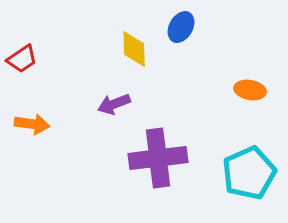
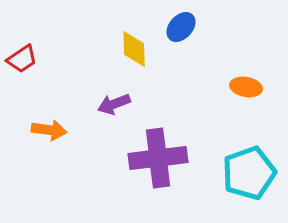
blue ellipse: rotated 12 degrees clockwise
orange ellipse: moved 4 px left, 3 px up
orange arrow: moved 17 px right, 6 px down
cyan pentagon: rotated 4 degrees clockwise
